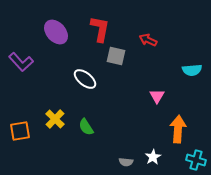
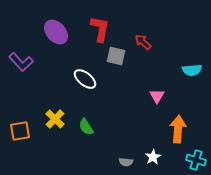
red arrow: moved 5 px left, 2 px down; rotated 18 degrees clockwise
